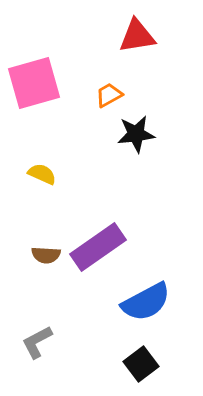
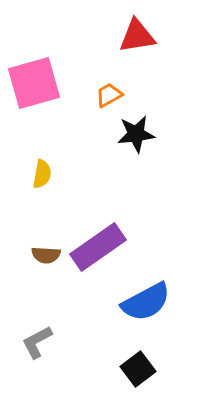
yellow semicircle: rotated 76 degrees clockwise
black square: moved 3 px left, 5 px down
